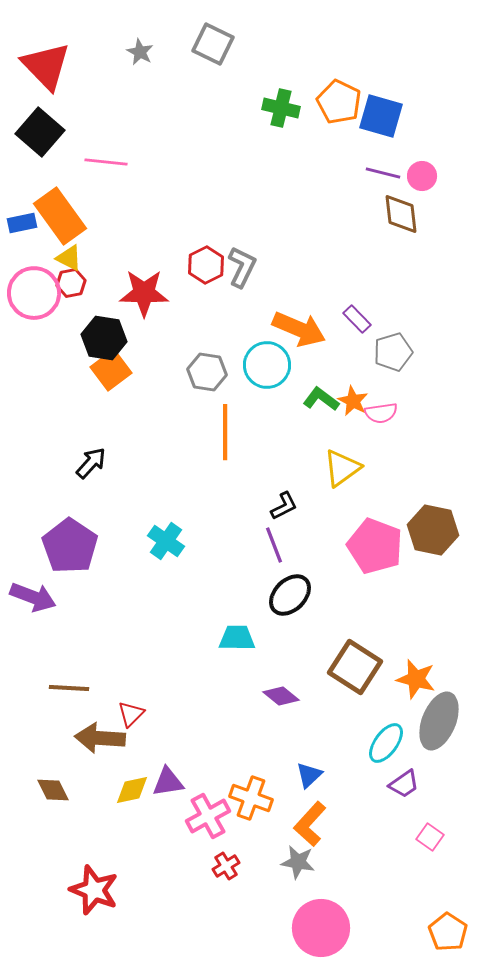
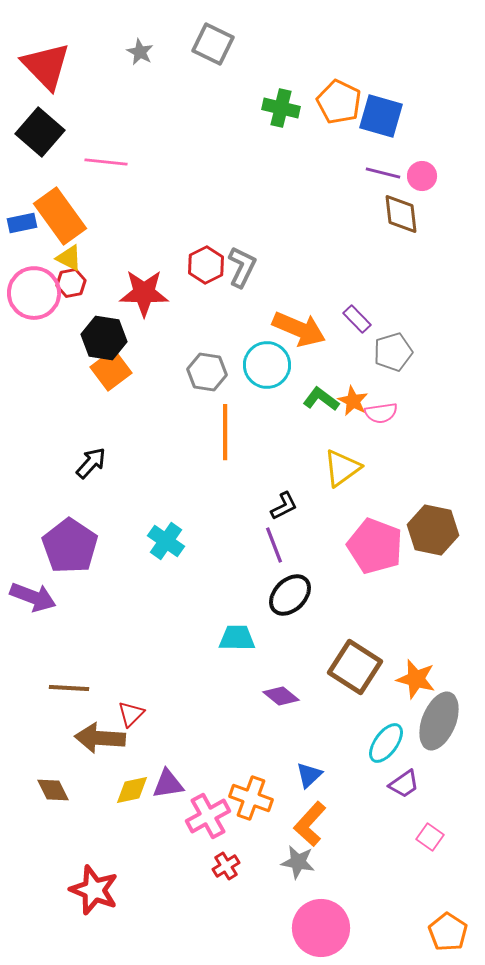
purple triangle at (168, 782): moved 2 px down
